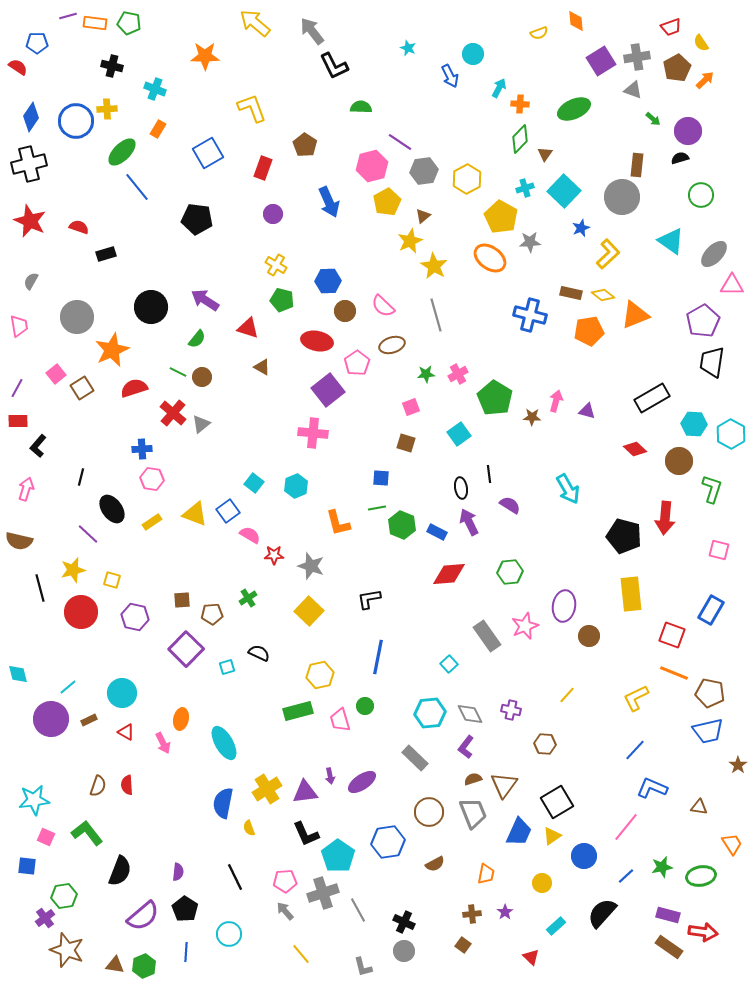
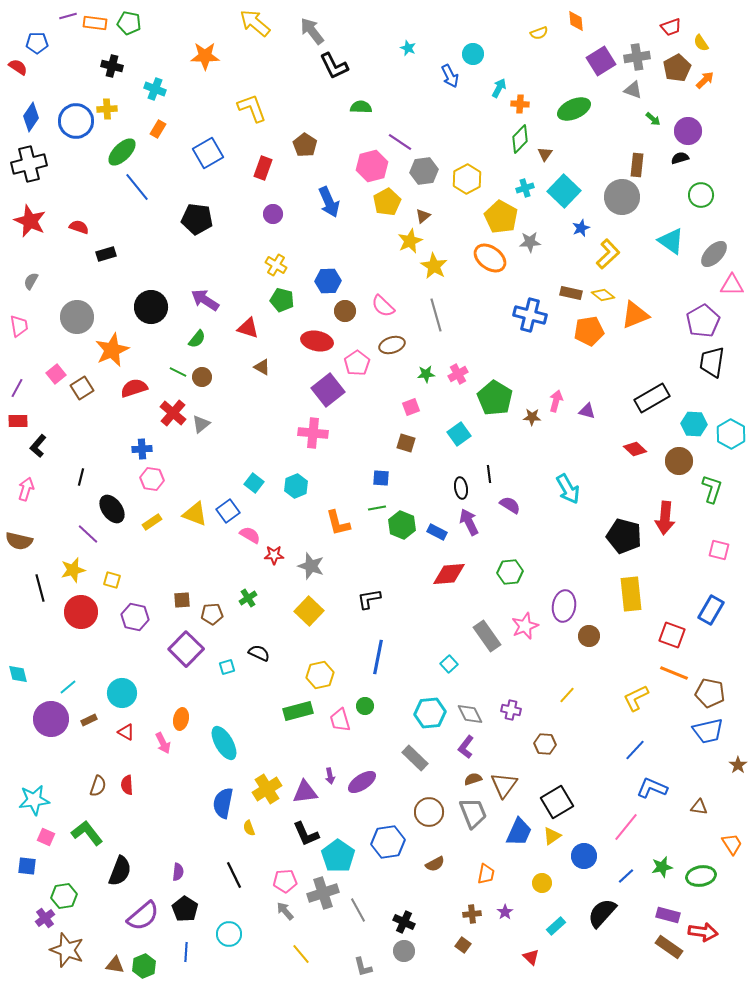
black line at (235, 877): moved 1 px left, 2 px up
